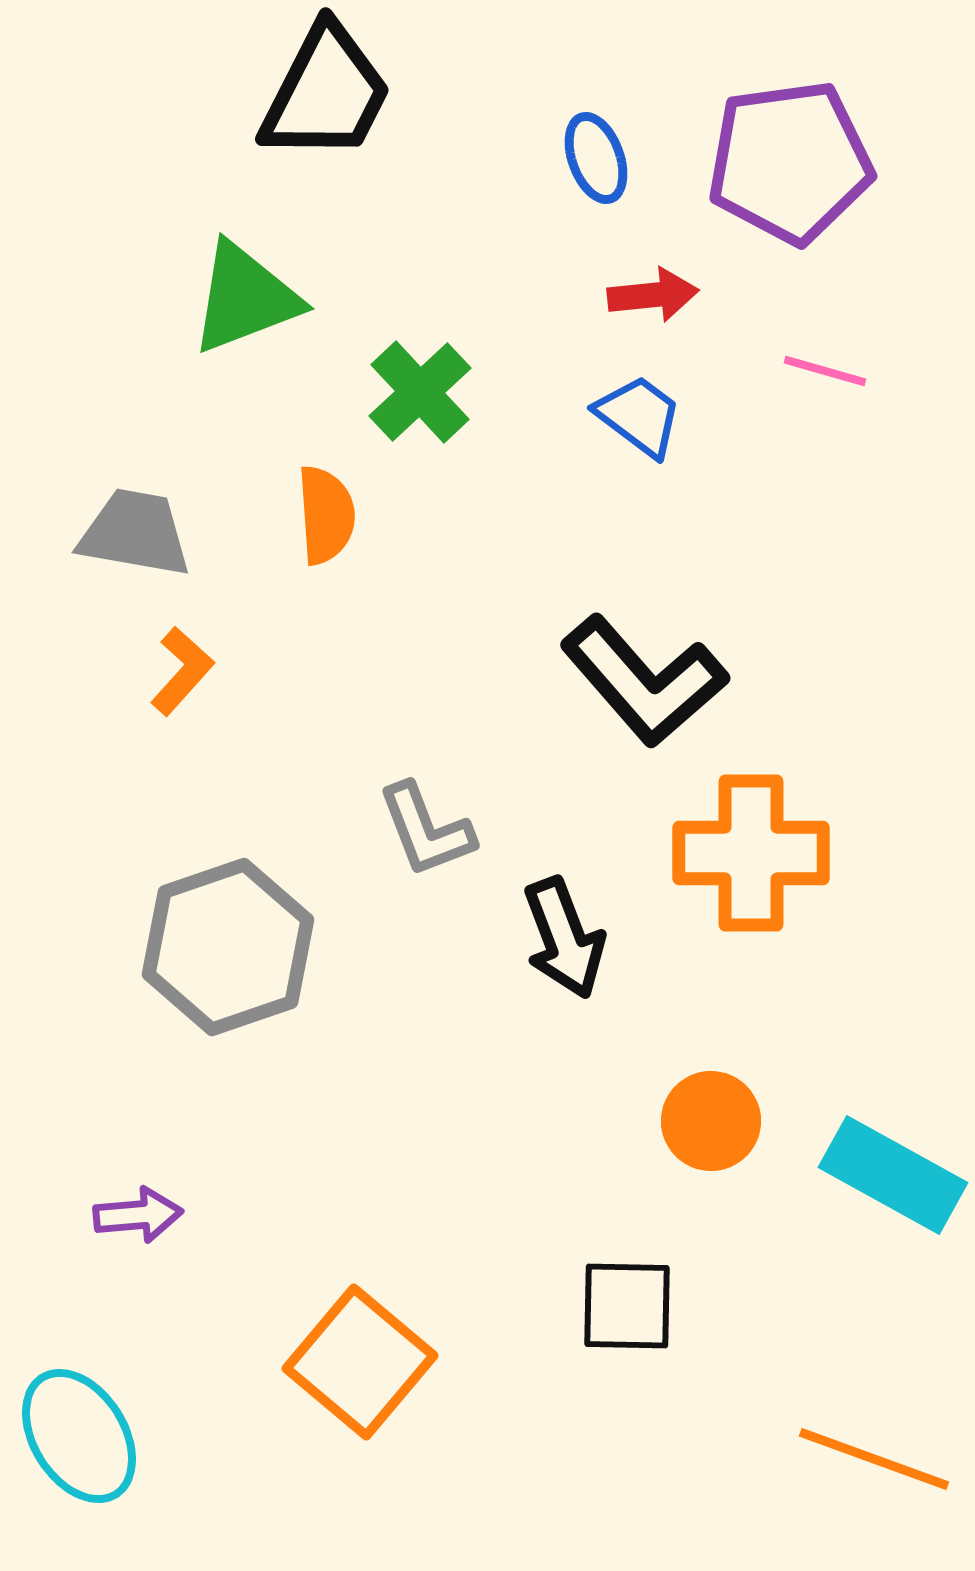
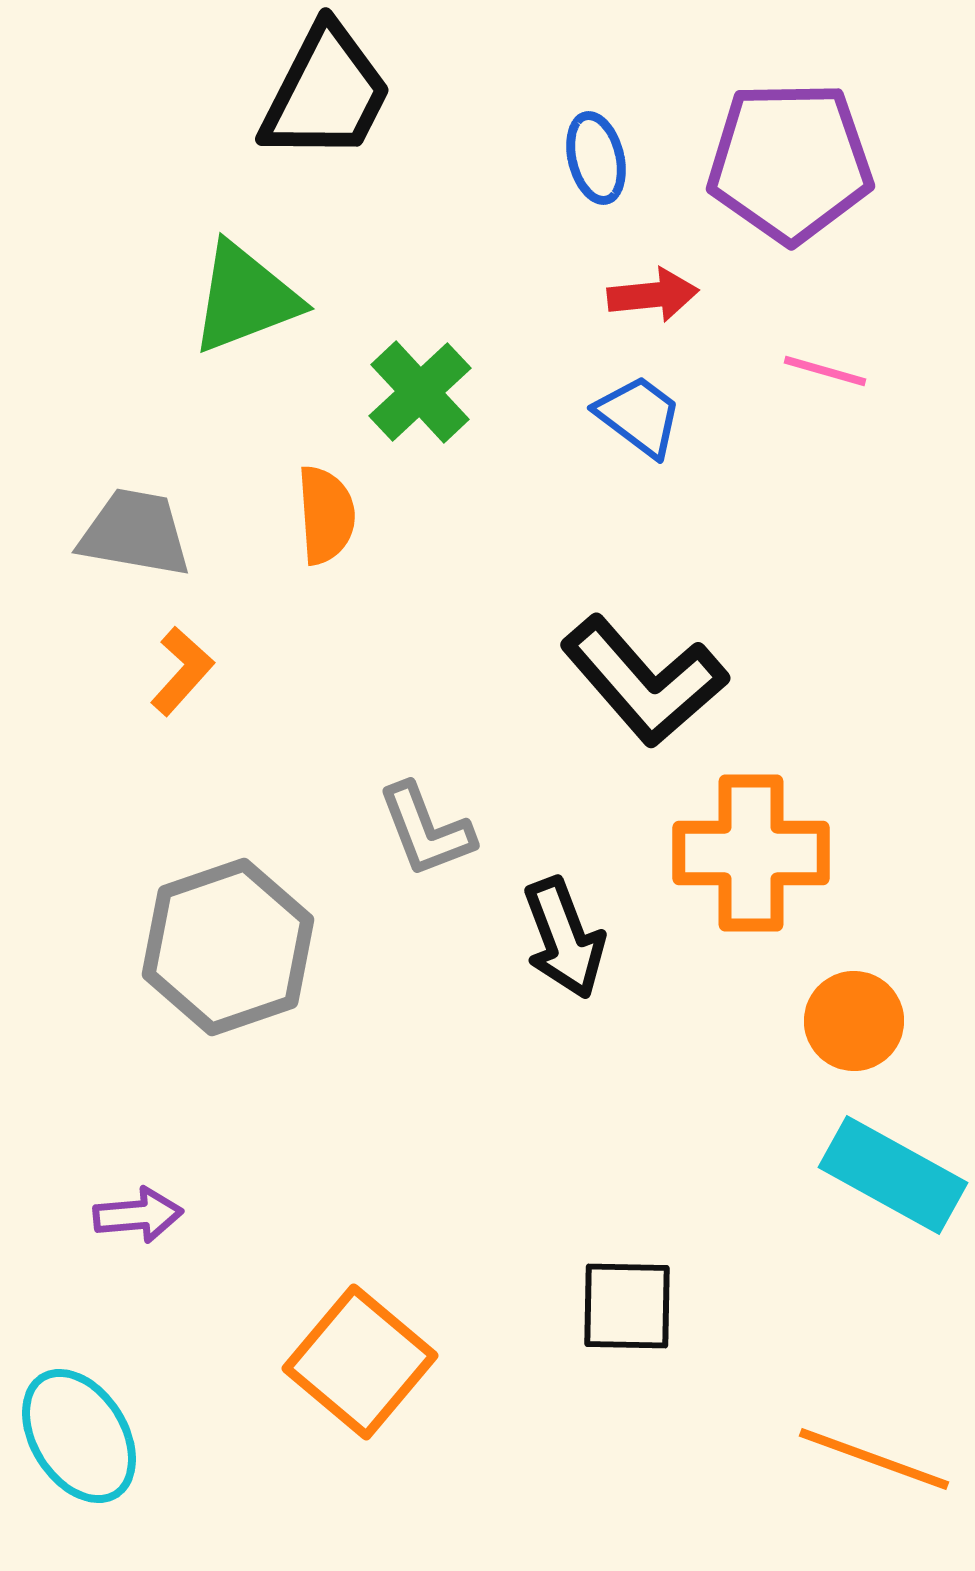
blue ellipse: rotated 6 degrees clockwise
purple pentagon: rotated 7 degrees clockwise
orange circle: moved 143 px right, 100 px up
